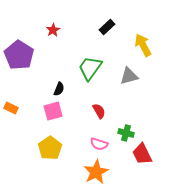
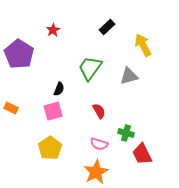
purple pentagon: moved 1 px up
